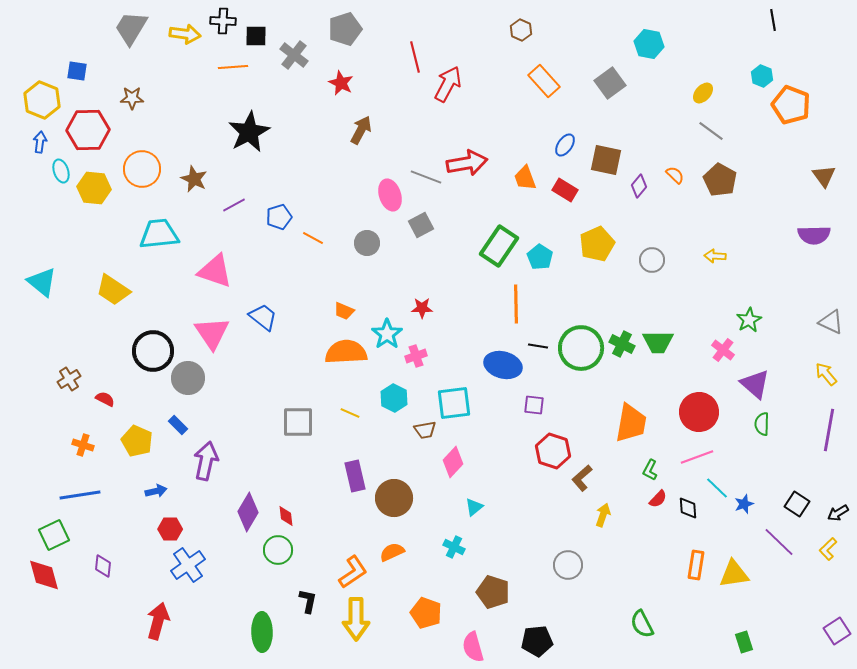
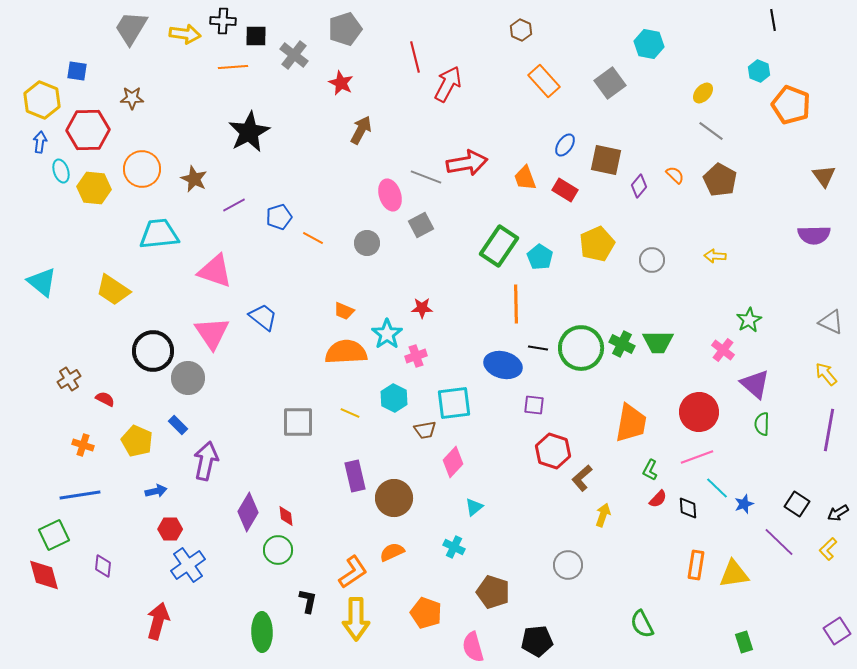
cyan hexagon at (762, 76): moved 3 px left, 5 px up
black line at (538, 346): moved 2 px down
